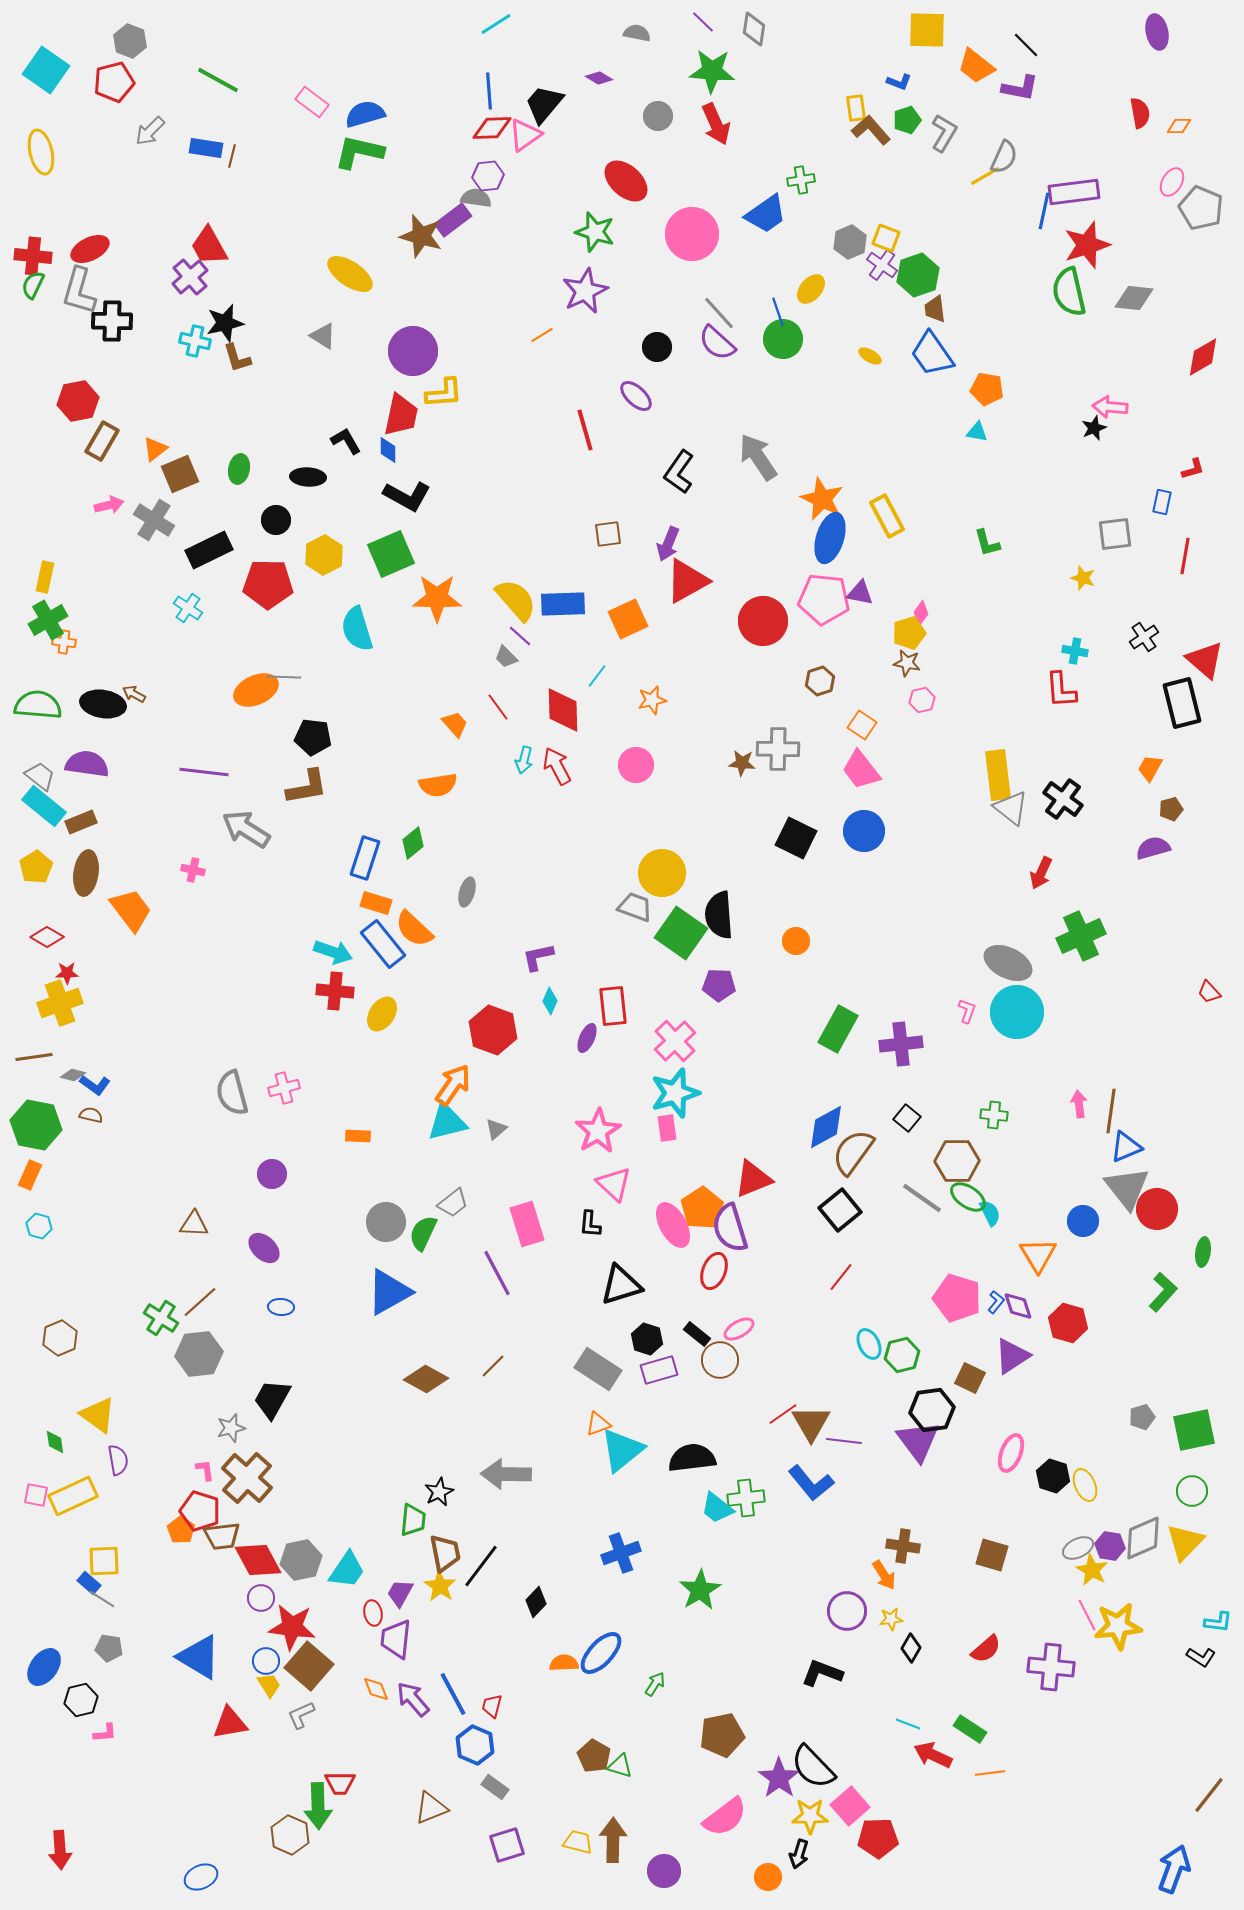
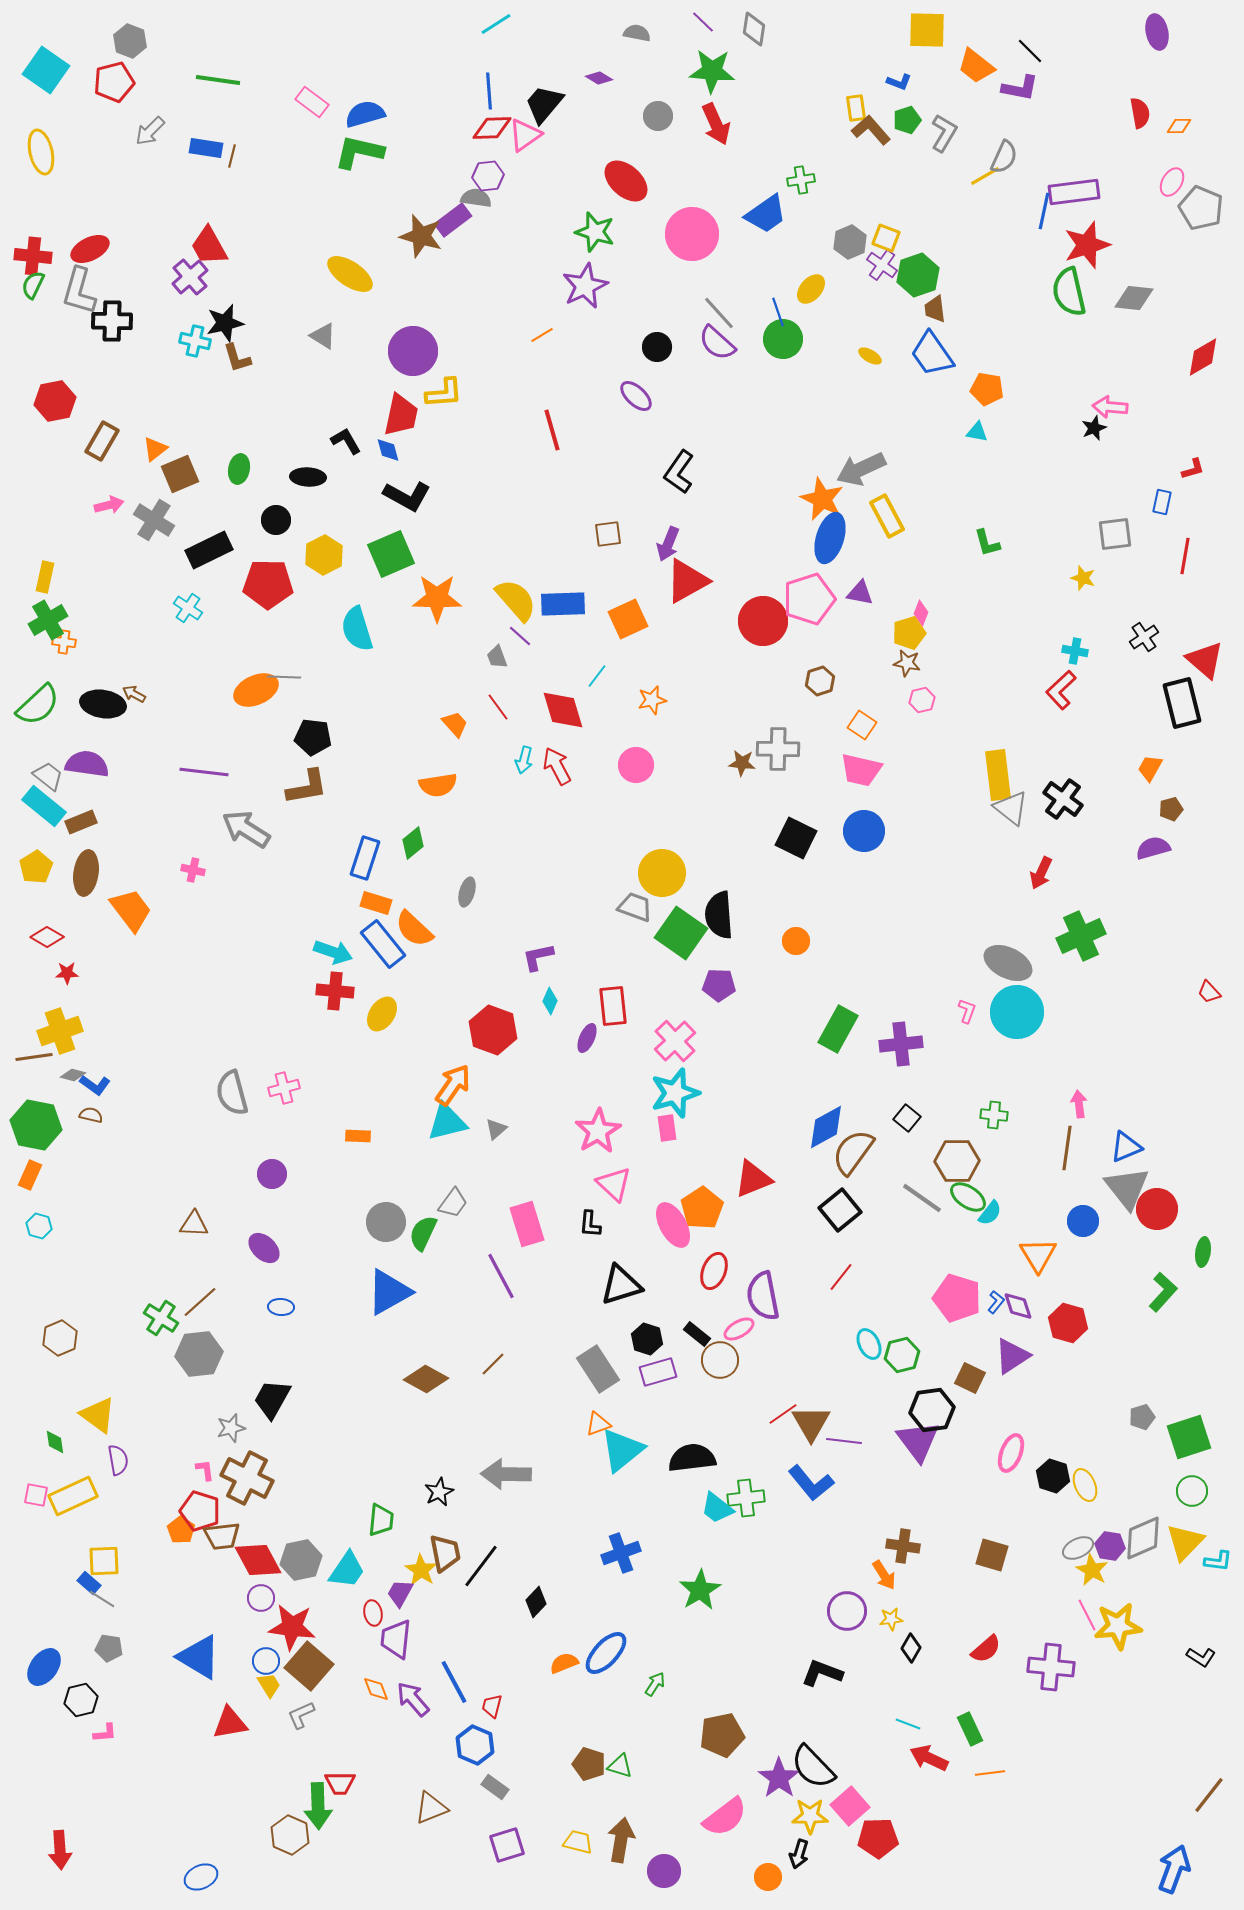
black line at (1026, 45): moved 4 px right, 6 px down
green line at (218, 80): rotated 21 degrees counterclockwise
purple star at (585, 291): moved 5 px up
red hexagon at (78, 401): moved 23 px left
red line at (585, 430): moved 33 px left
blue diamond at (388, 450): rotated 16 degrees counterclockwise
gray arrow at (758, 457): moved 103 px right, 12 px down; rotated 81 degrees counterclockwise
pink pentagon at (824, 599): moved 15 px left; rotated 24 degrees counterclockwise
pink diamond at (921, 613): rotated 15 degrees counterclockwise
gray trapezoid at (506, 657): moved 9 px left; rotated 25 degrees clockwise
red L-shape at (1061, 690): rotated 51 degrees clockwise
green semicircle at (38, 705): rotated 132 degrees clockwise
red diamond at (563, 710): rotated 15 degrees counterclockwise
pink trapezoid at (861, 770): rotated 39 degrees counterclockwise
gray trapezoid at (40, 776): moved 8 px right
yellow cross at (60, 1003): moved 28 px down
brown line at (1111, 1111): moved 44 px left, 37 px down
gray trapezoid at (453, 1203): rotated 16 degrees counterclockwise
cyan semicircle at (990, 1213): rotated 64 degrees clockwise
purple semicircle at (730, 1228): moved 33 px right, 68 px down; rotated 6 degrees clockwise
purple line at (497, 1273): moved 4 px right, 3 px down
brown line at (493, 1366): moved 2 px up
gray rectangle at (598, 1369): rotated 24 degrees clockwise
purple rectangle at (659, 1370): moved 1 px left, 2 px down
green square at (1194, 1430): moved 5 px left, 7 px down; rotated 6 degrees counterclockwise
brown cross at (247, 1478): rotated 15 degrees counterclockwise
green trapezoid at (413, 1520): moved 32 px left
yellow star at (440, 1586): moved 19 px left, 16 px up
cyan L-shape at (1218, 1622): moved 61 px up
blue ellipse at (601, 1653): moved 5 px right
orange semicircle at (564, 1663): rotated 20 degrees counterclockwise
blue line at (453, 1694): moved 1 px right, 12 px up
green rectangle at (970, 1729): rotated 32 degrees clockwise
red arrow at (933, 1755): moved 4 px left, 3 px down
brown pentagon at (594, 1756): moved 5 px left, 8 px down; rotated 12 degrees counterclockwise
brown arrow at (613, 1840): moved 8 px right; rotated 9 degrees clockwise
